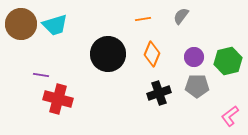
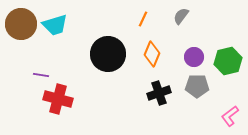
orange line: rotated 56 degrees counterclockwise
